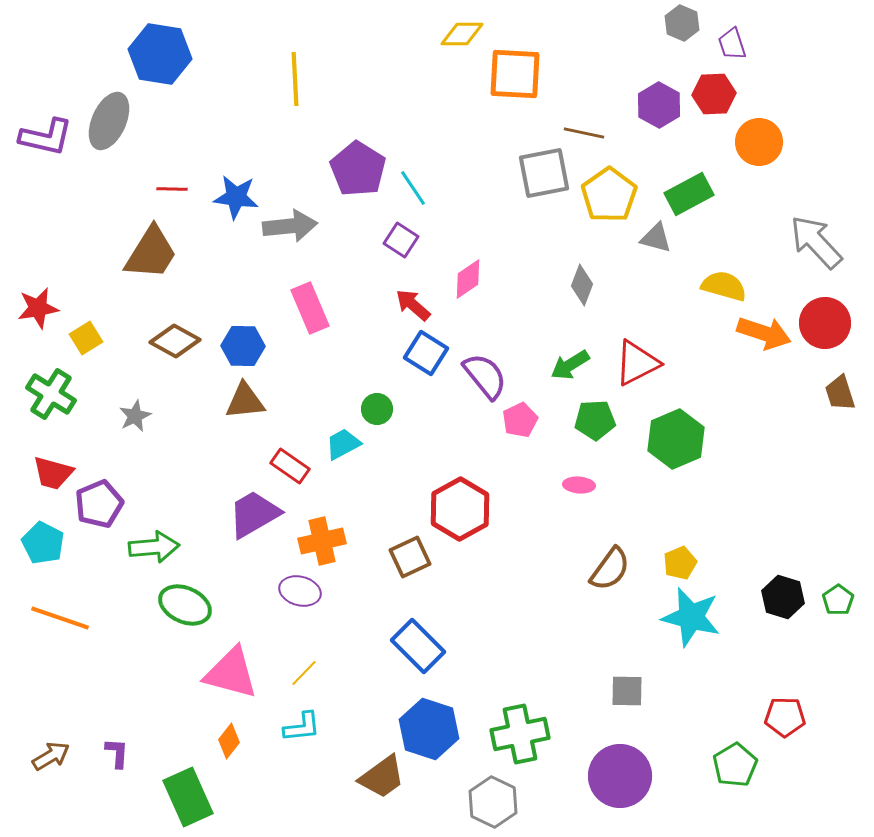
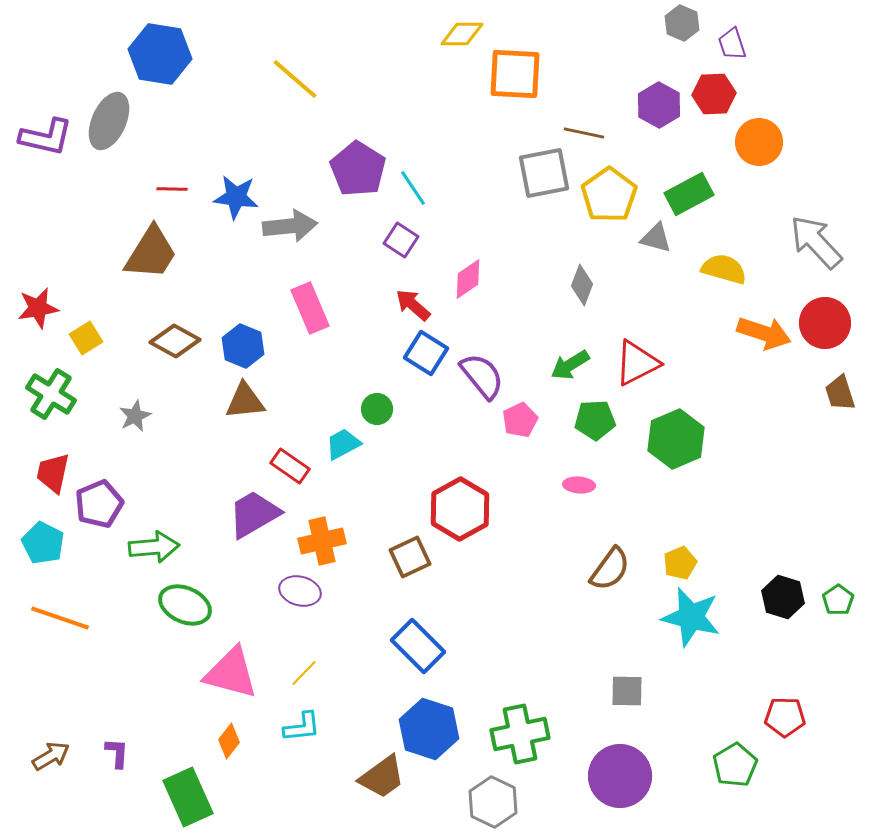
yellow line at (295, 79): rotated 46 degrees counterclockwise
yellow semicircle at (724, 286): moved 17 px up
blue hexagon at (243, 346): rotated 21 degrees clockwise
purple semicircle at (485, 376): moved 3 px left
red trapezoid at (53, 473): rotated 87 degrees clockwise
